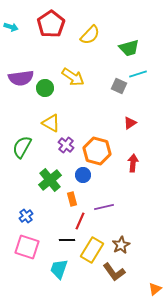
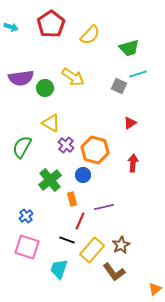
orange hexagon: moved 2 px left, 1 px up
black line: rotated 21 degrees clockwise
yellow rectangle: rotated 10 degrees clockwise
